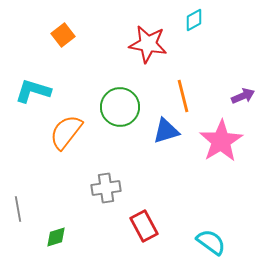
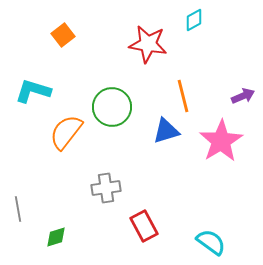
green circle: moved 8 px left
